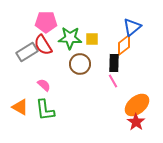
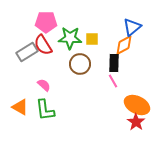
orange diamond: rotated 10 degrees clockwise
orange ellipse: rotated 65 degrees clockwise
